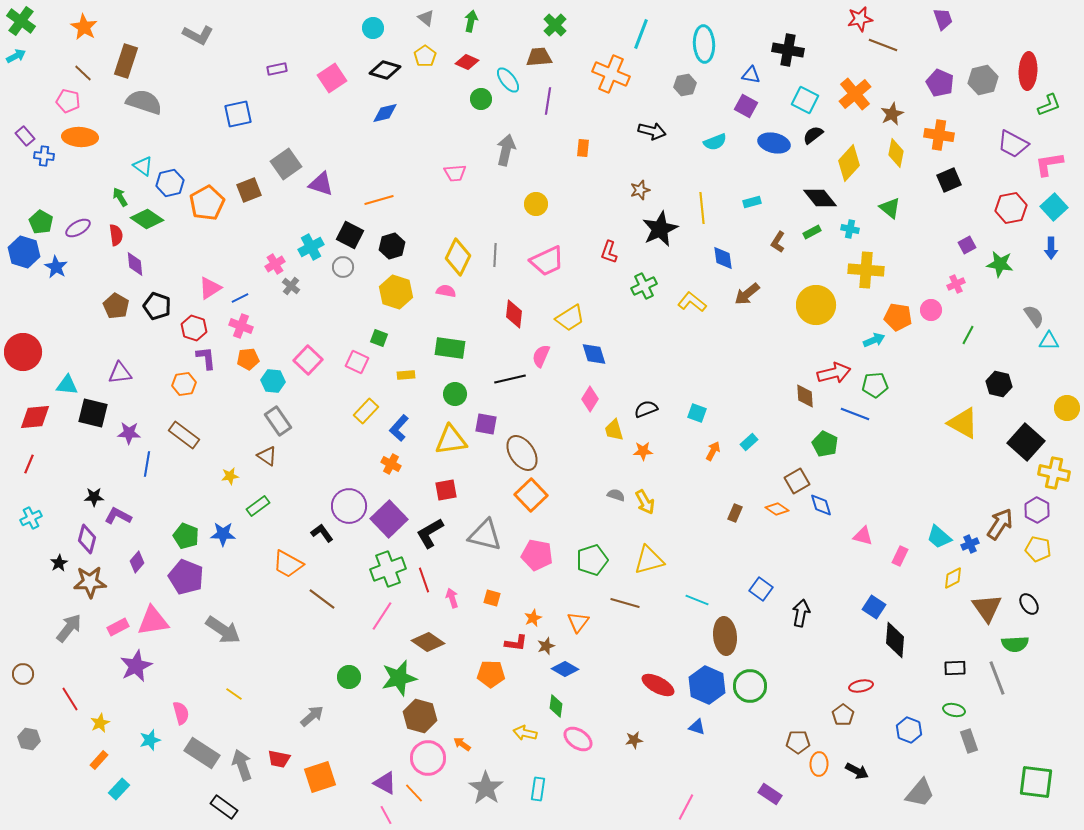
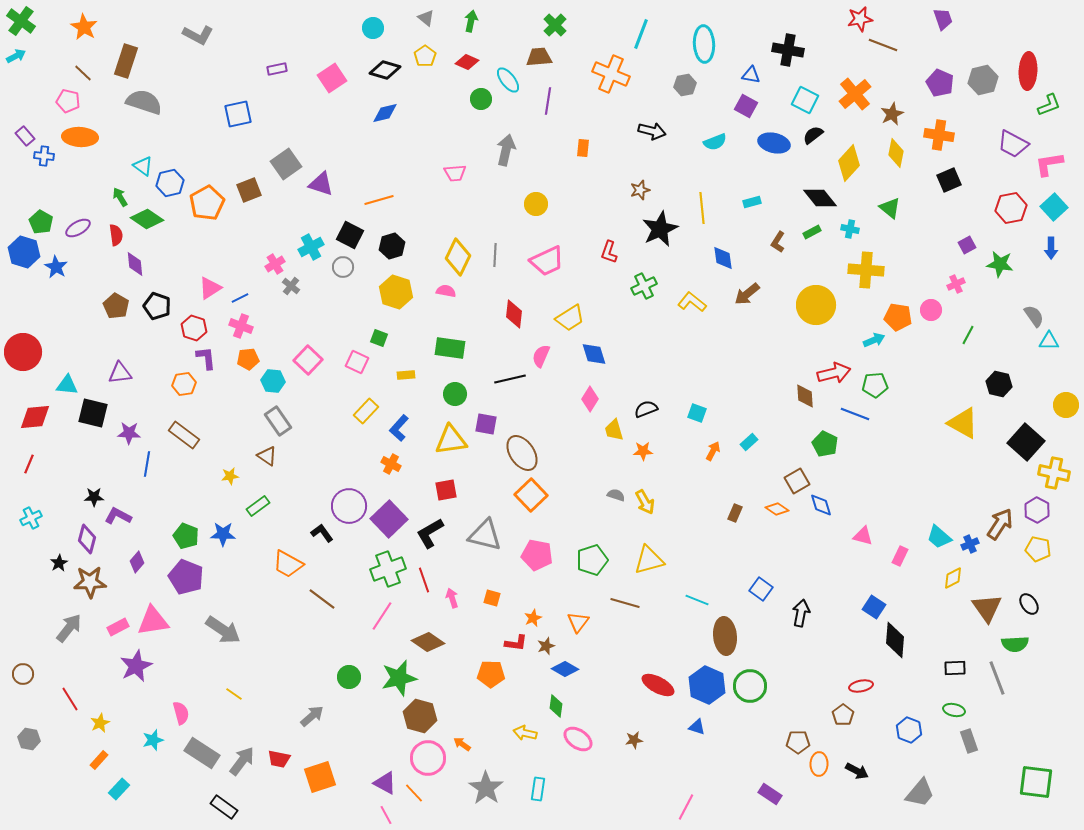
yellow circle at (1067, 408): moved 1 px left, 3 px up
cyan star at (150, 740): moved 3 px right
gray arrow at (242, 765): moved 4 px up; rotated 56 degrees clockwise
